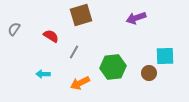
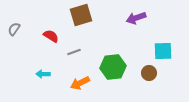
gray line: rotated 40 degrees clockwise
cyan square: moved 2 px left, 5 px up
